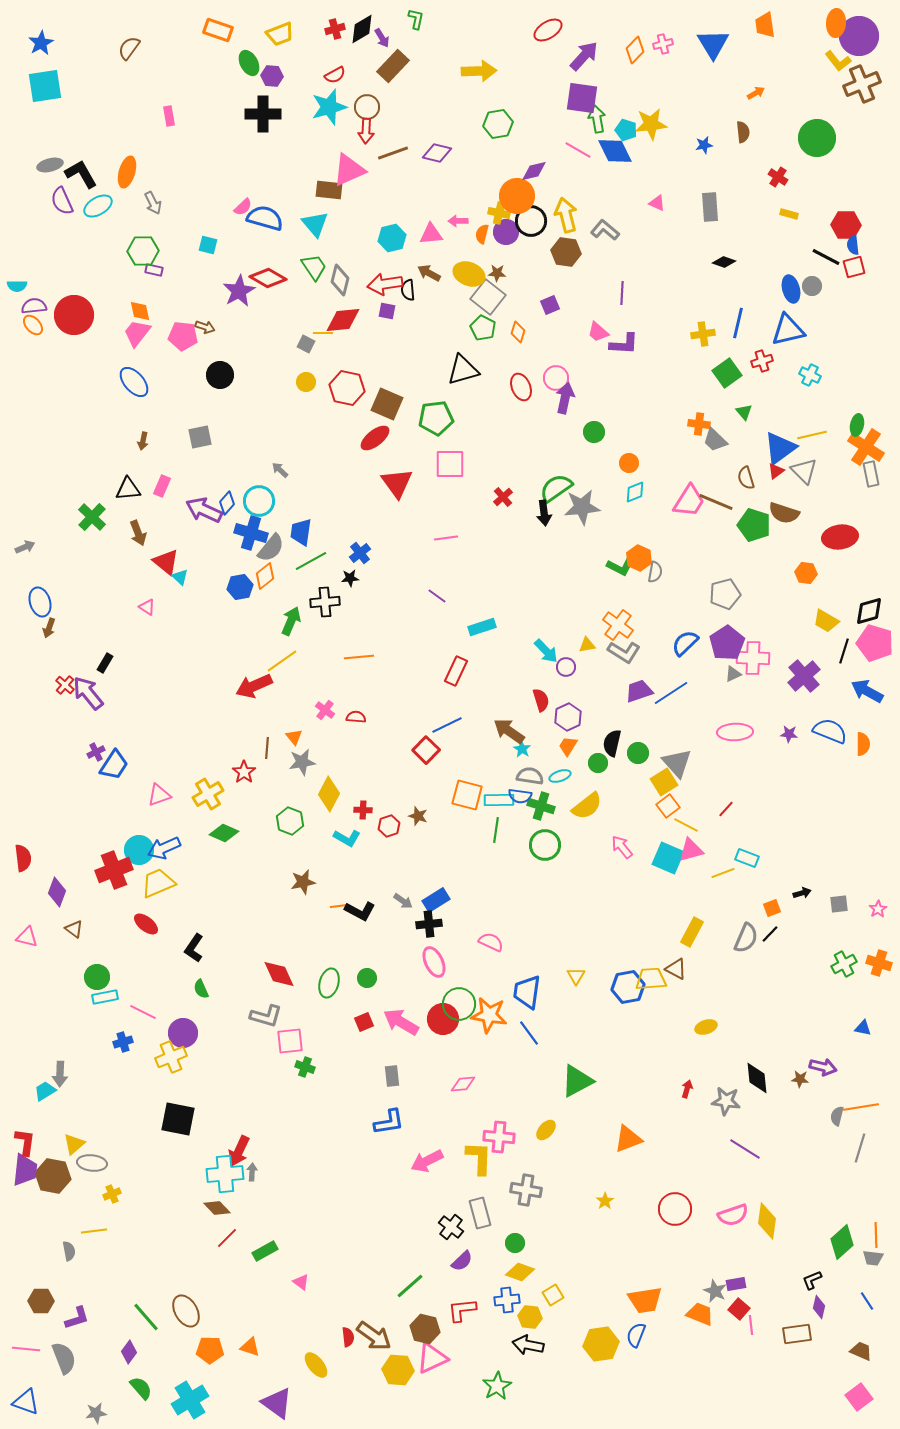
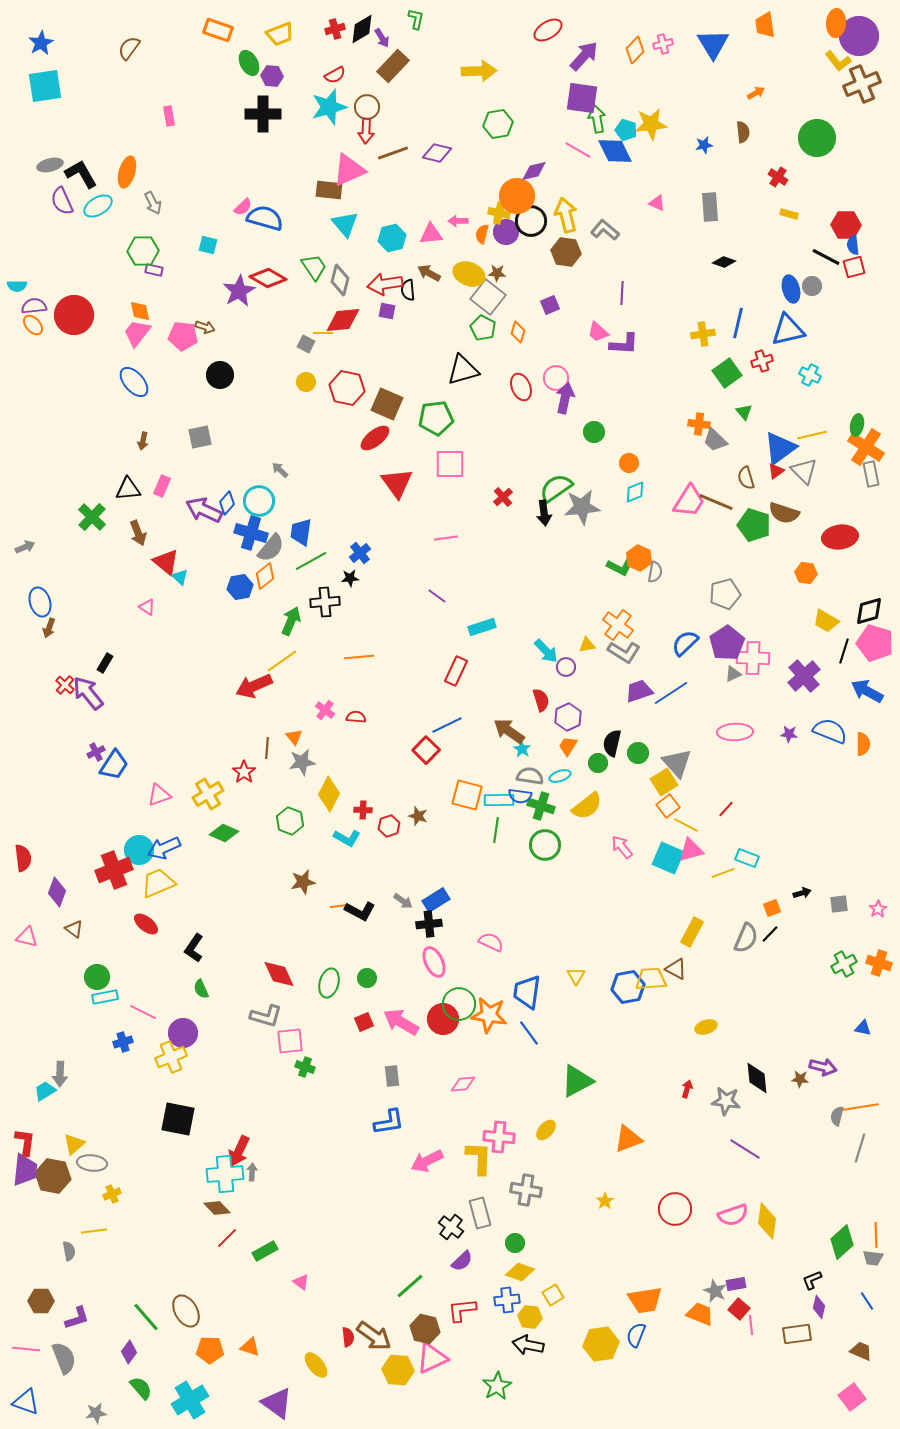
cyan triangle at (315, 224): moved 30 px right
pink square at (859, 1397): moved 7 px left
